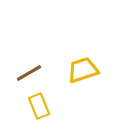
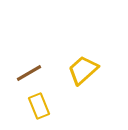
yellow trapezoid: rotated 24 degrees counterclockwise
